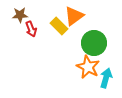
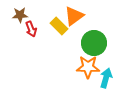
orange star: rotated 25 degrees counterclockwise
